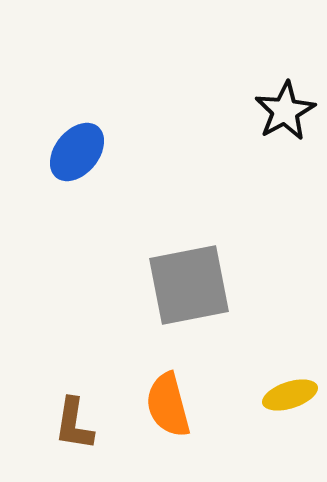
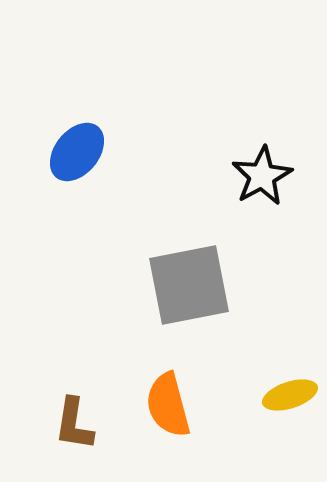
black star: moved 23 px left, 65 px down
